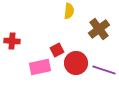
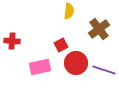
red square: moved 4 px right, 5 px up
